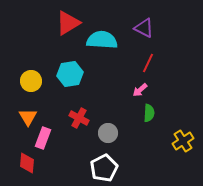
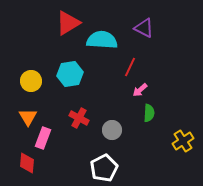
red line: moved 18 px left, 4 px down
gray circle: moved 4 px right, 3 px up
